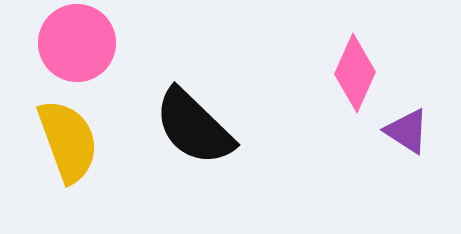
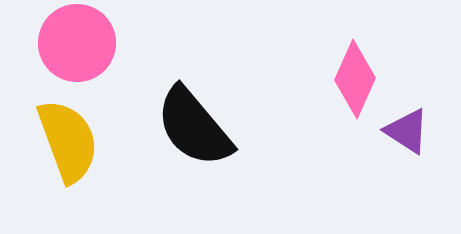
pink diamond: moved 6 px down
black semicircle: rotated 6 degrees clockwise
